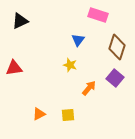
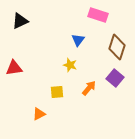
yellow square: moved 11 px left, 23 px up
